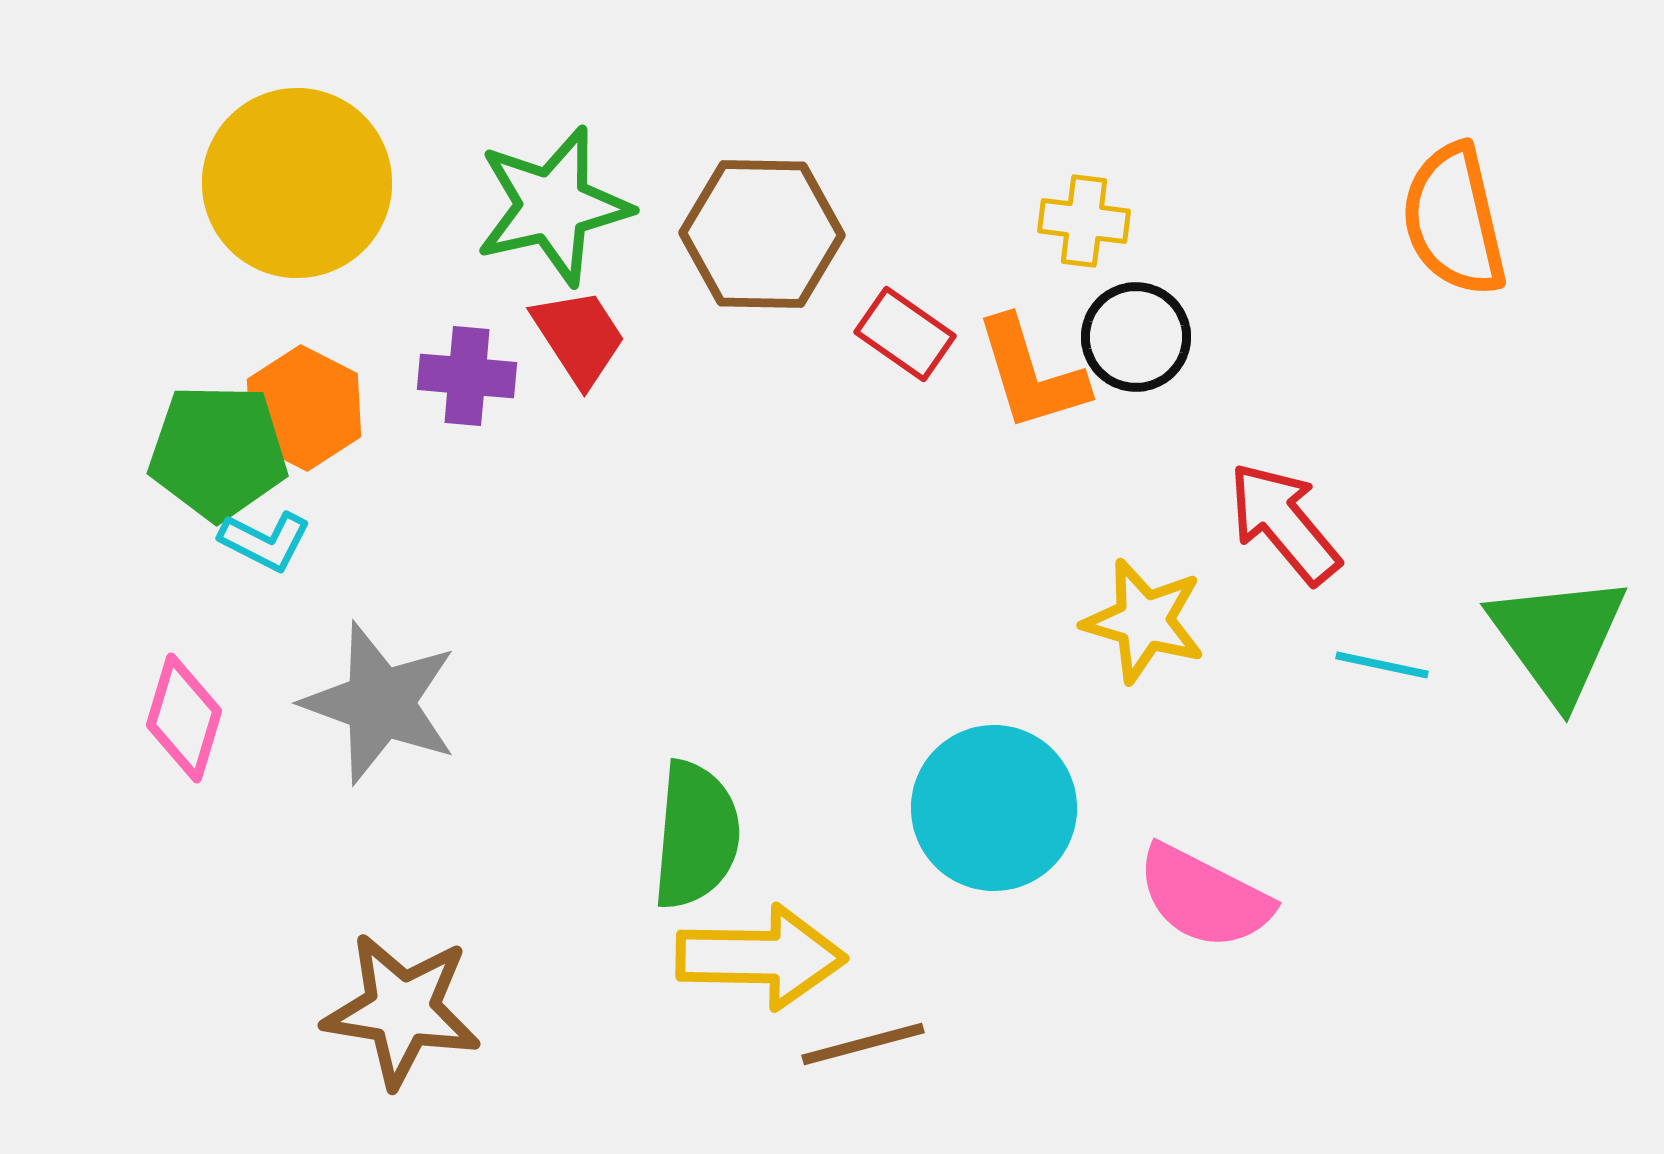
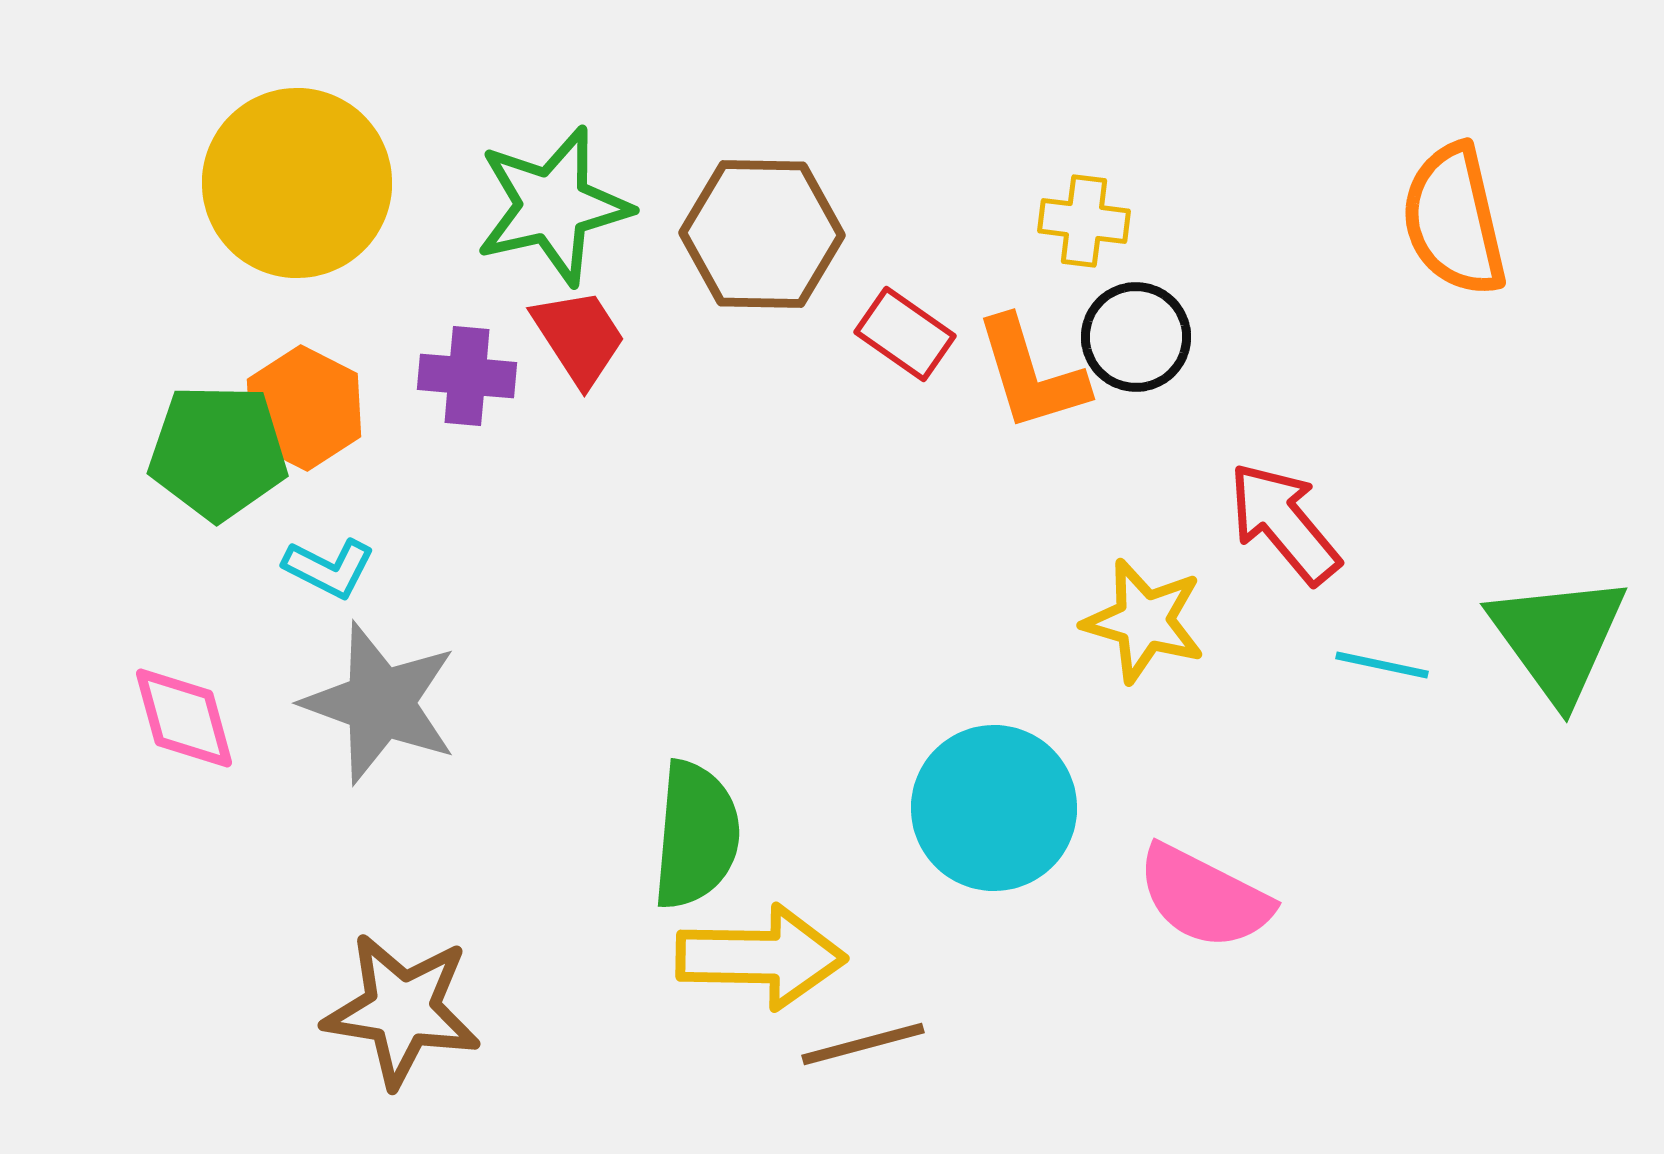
cyan L-shape: moved 64 px right, 27 px down
pink diamond: rotated 32 degrees counterclockwise
